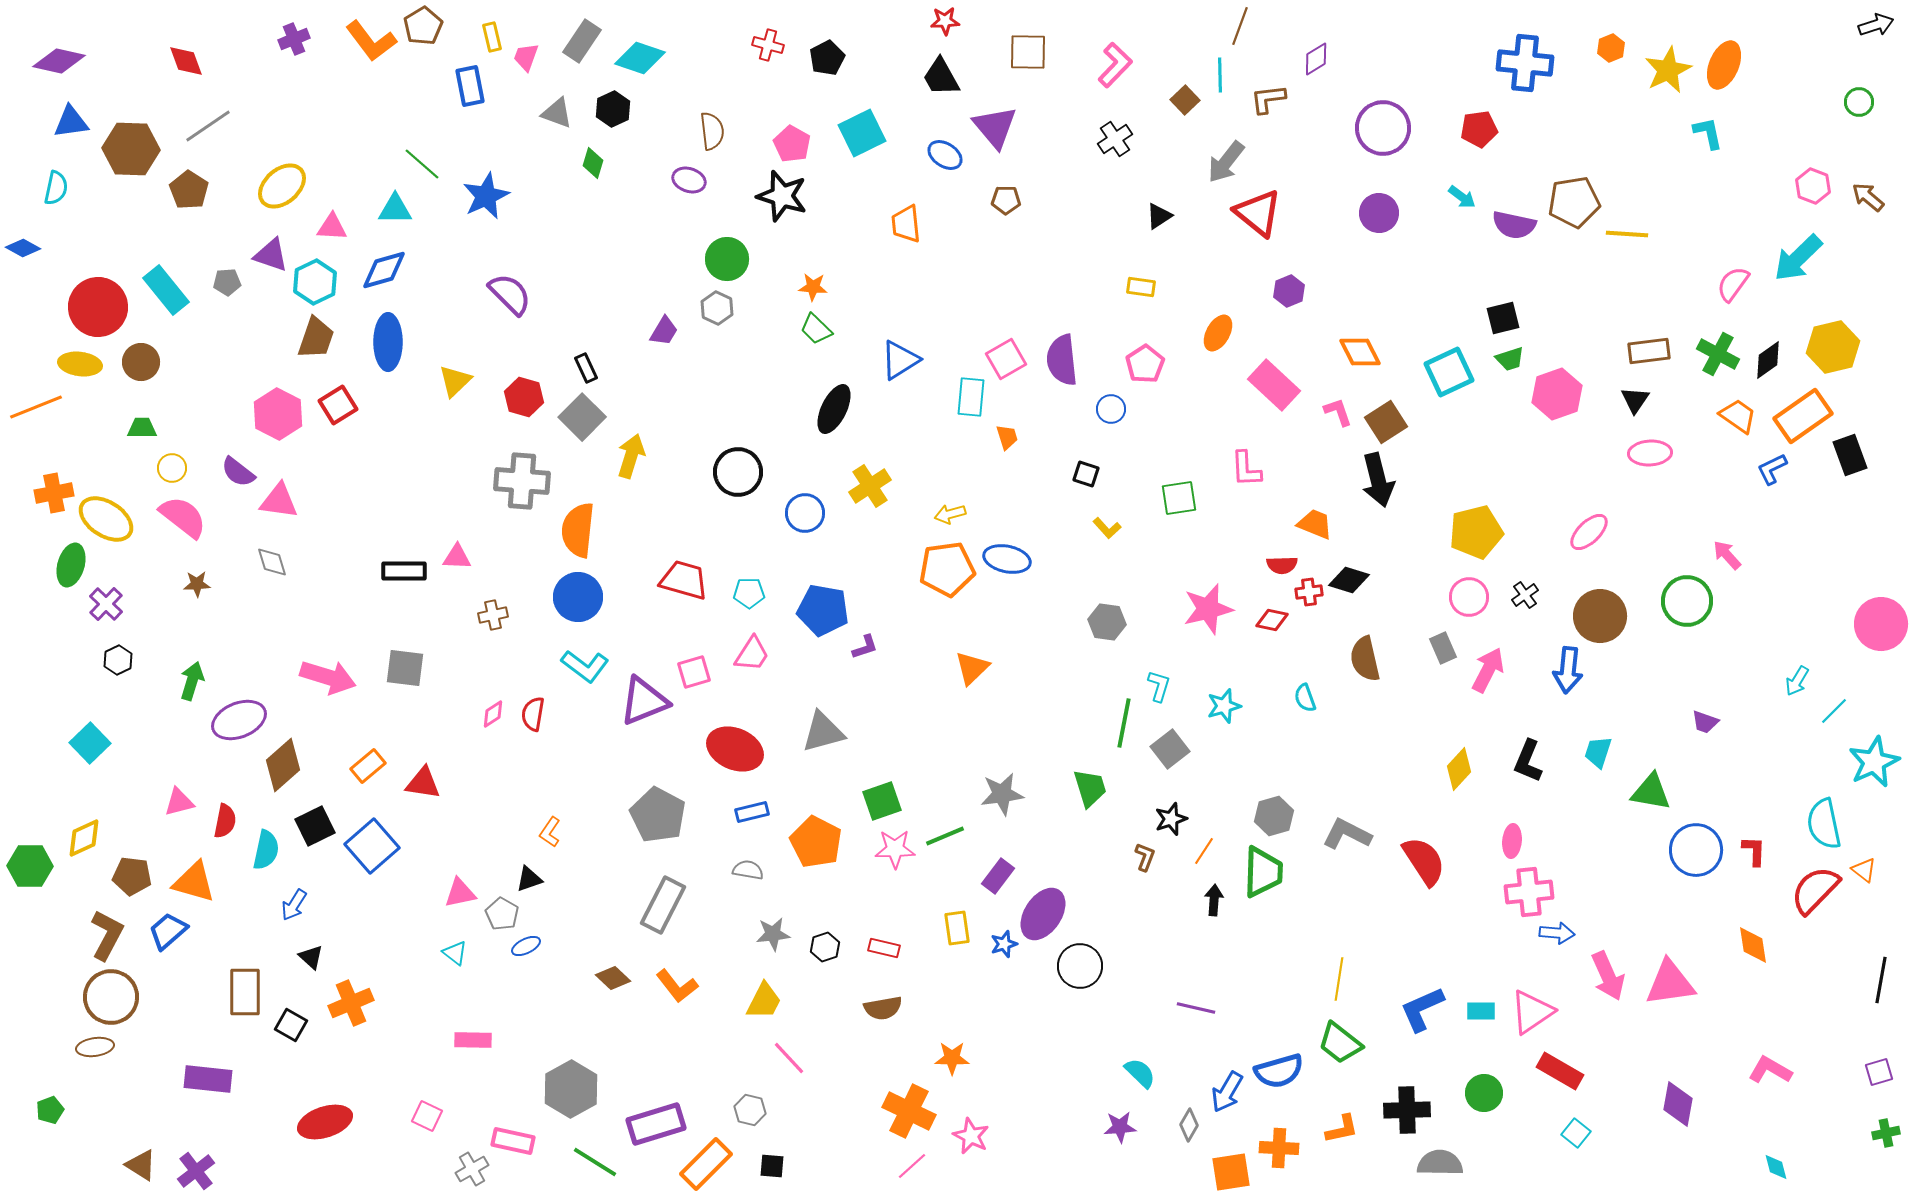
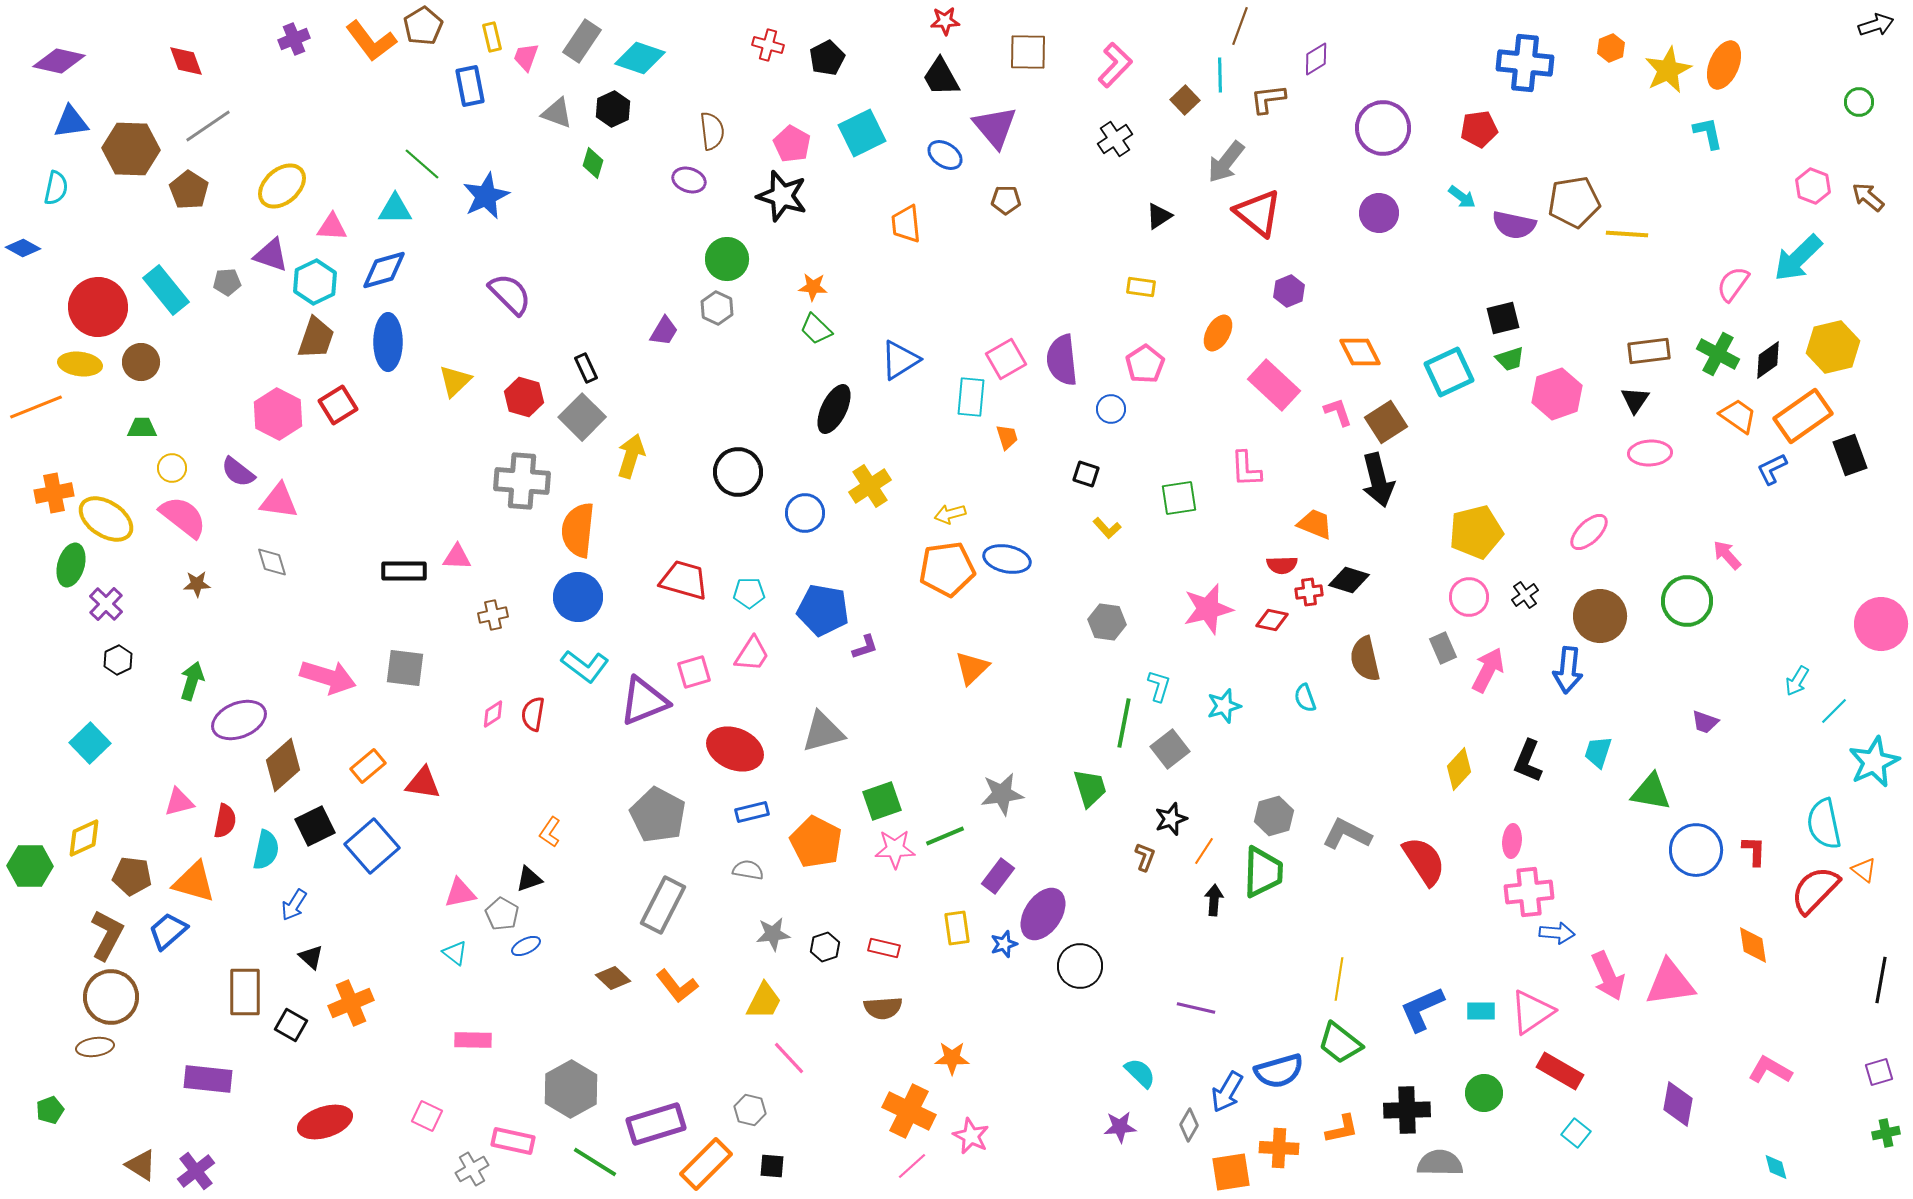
brown semicircle at (883, 1008): rotated 6 degrees clockwise
